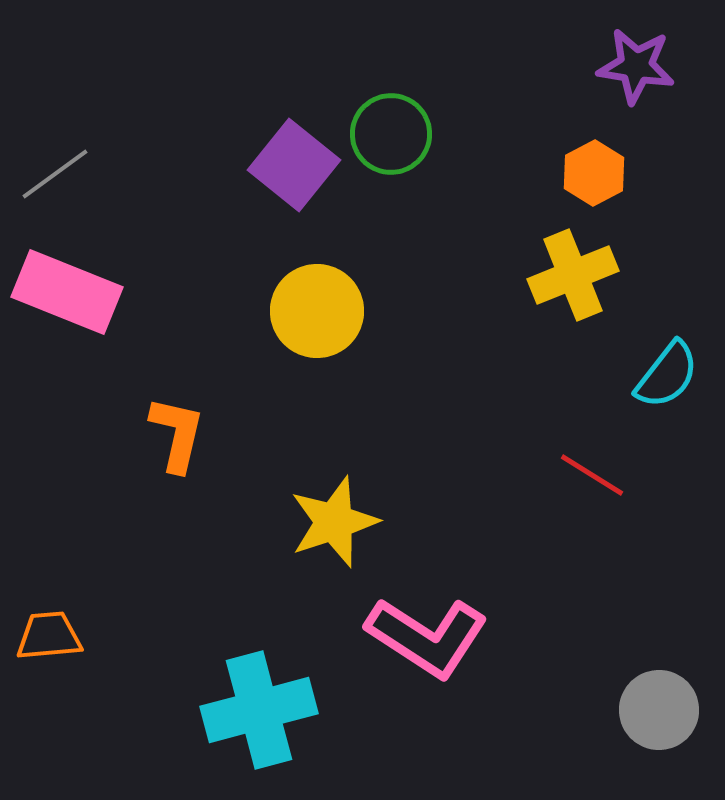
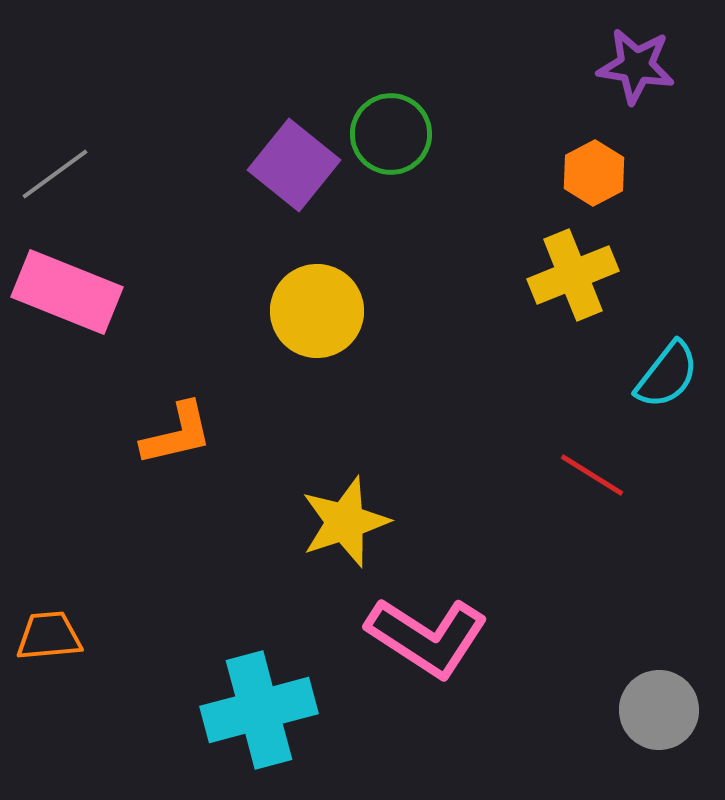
orange L-shape: rotated 64 degrees clockwise
yellow star: moved 11 px right
